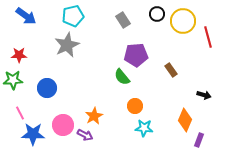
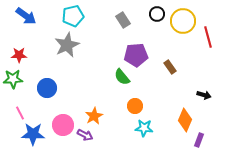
brown rectangle: moved 1 px left, 3 px up
green star: moved 1 px up
